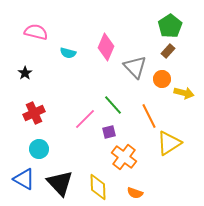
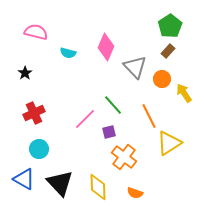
yellow arrow: rotated 138 degrees counterclockwise
